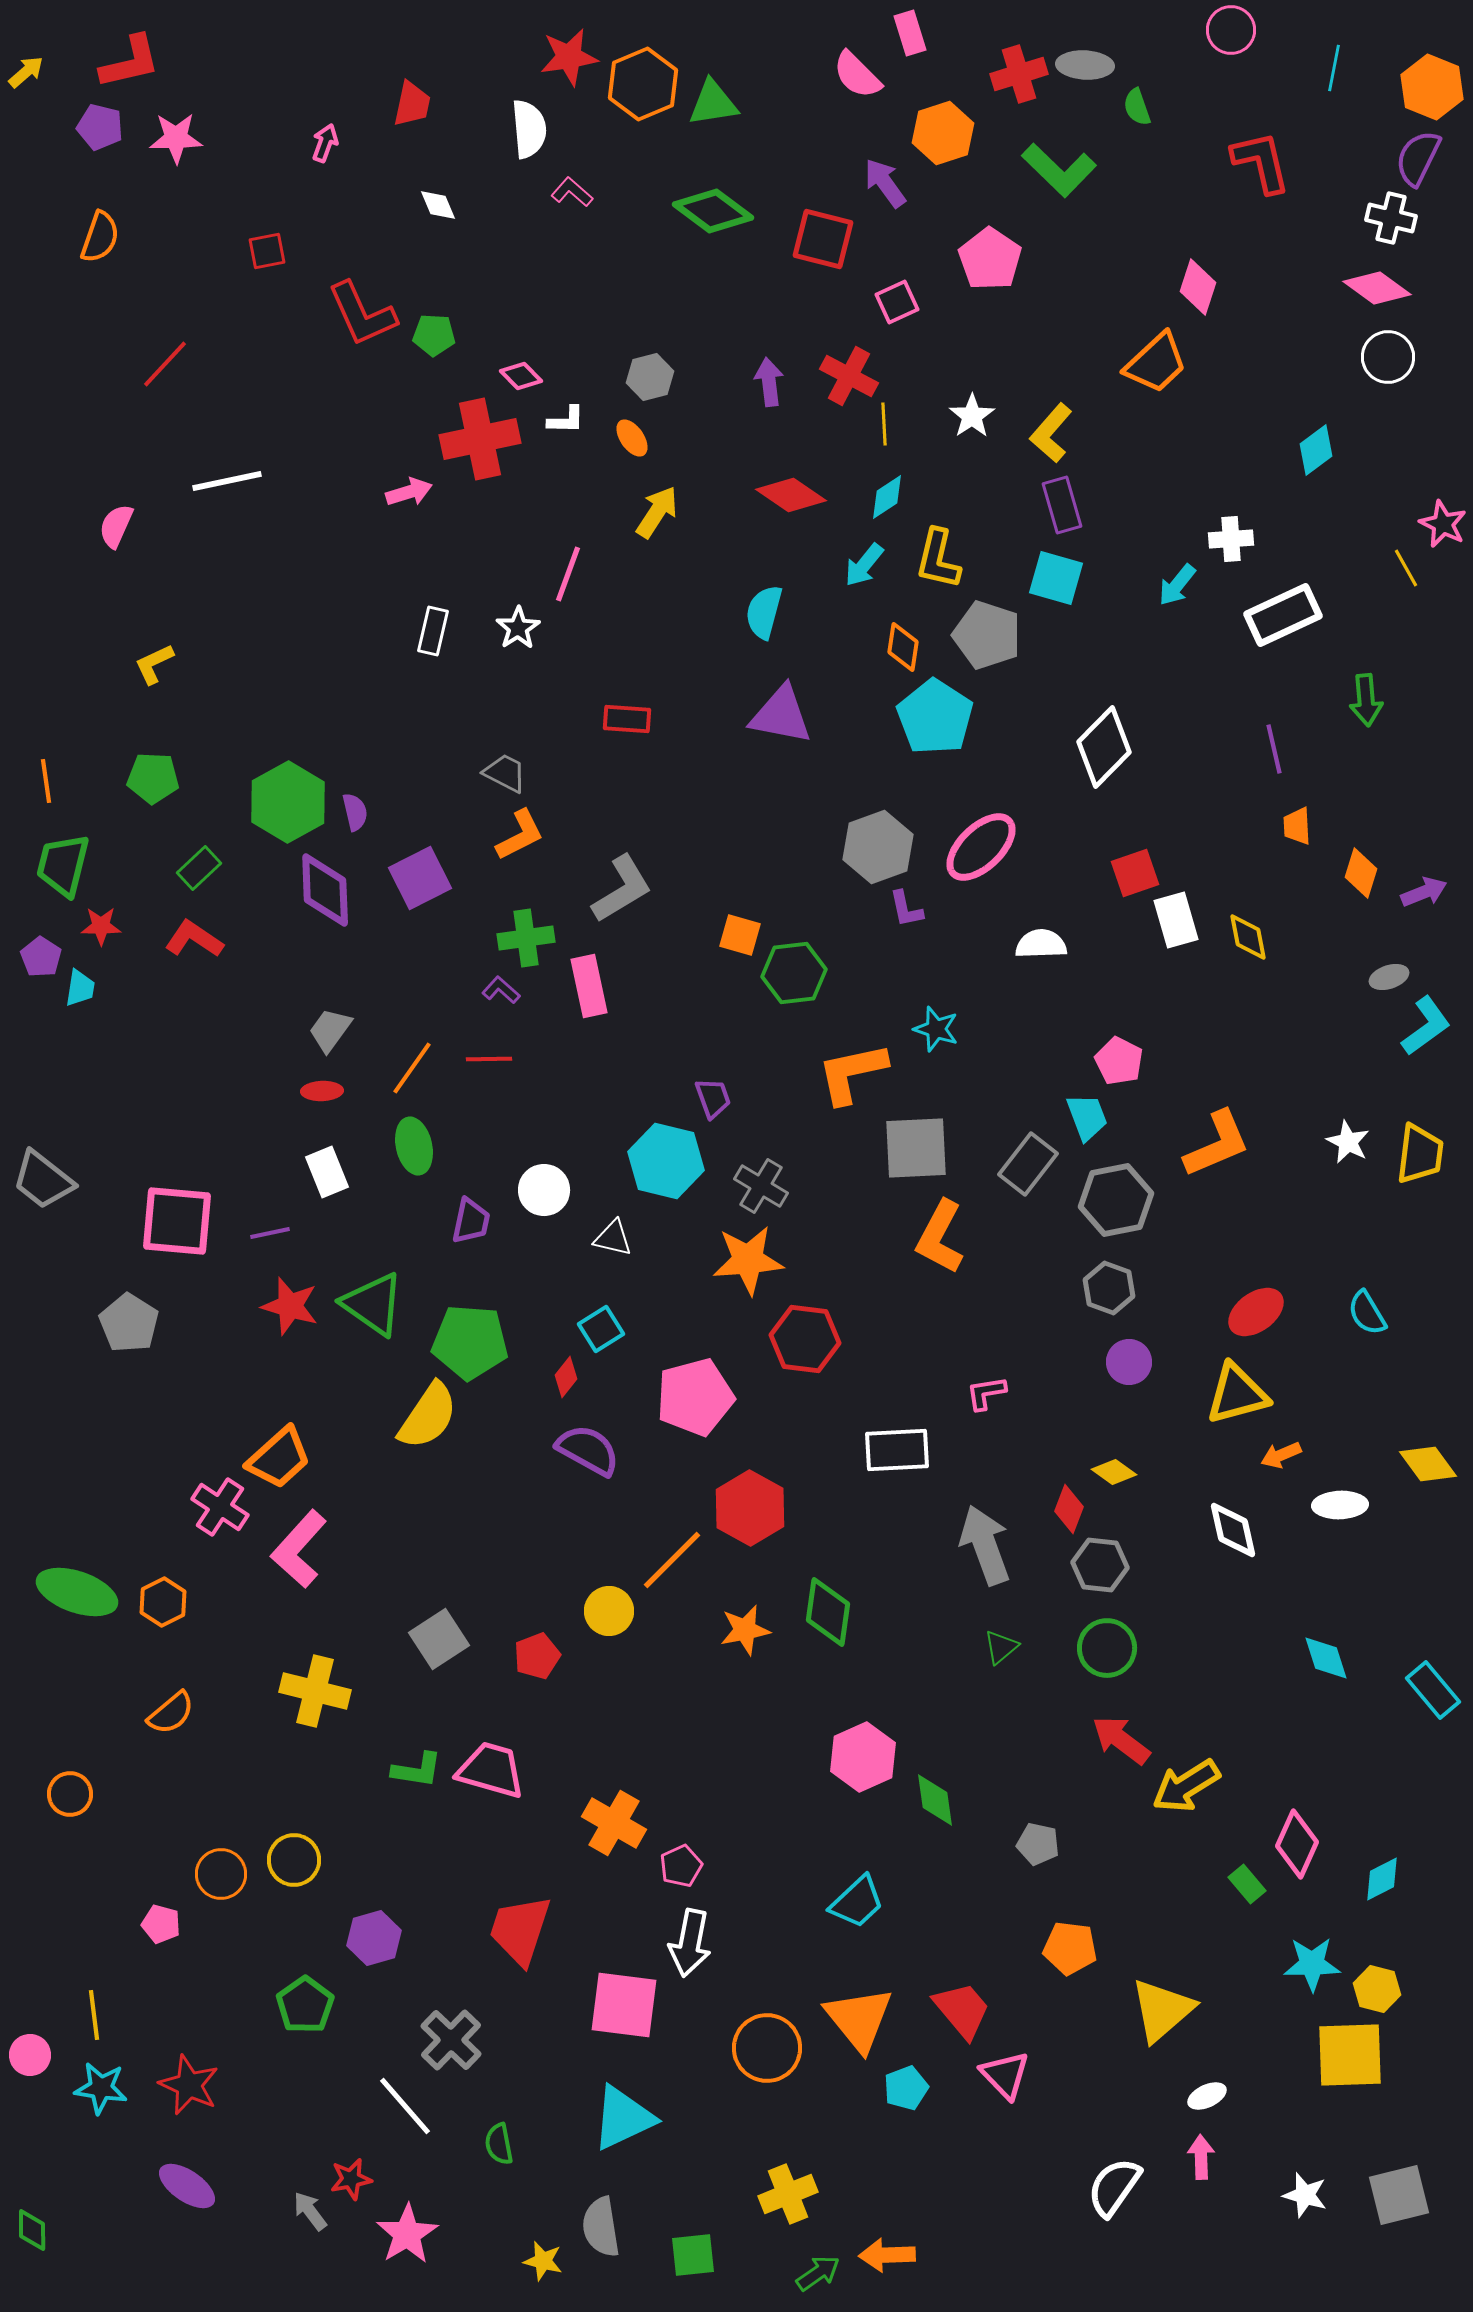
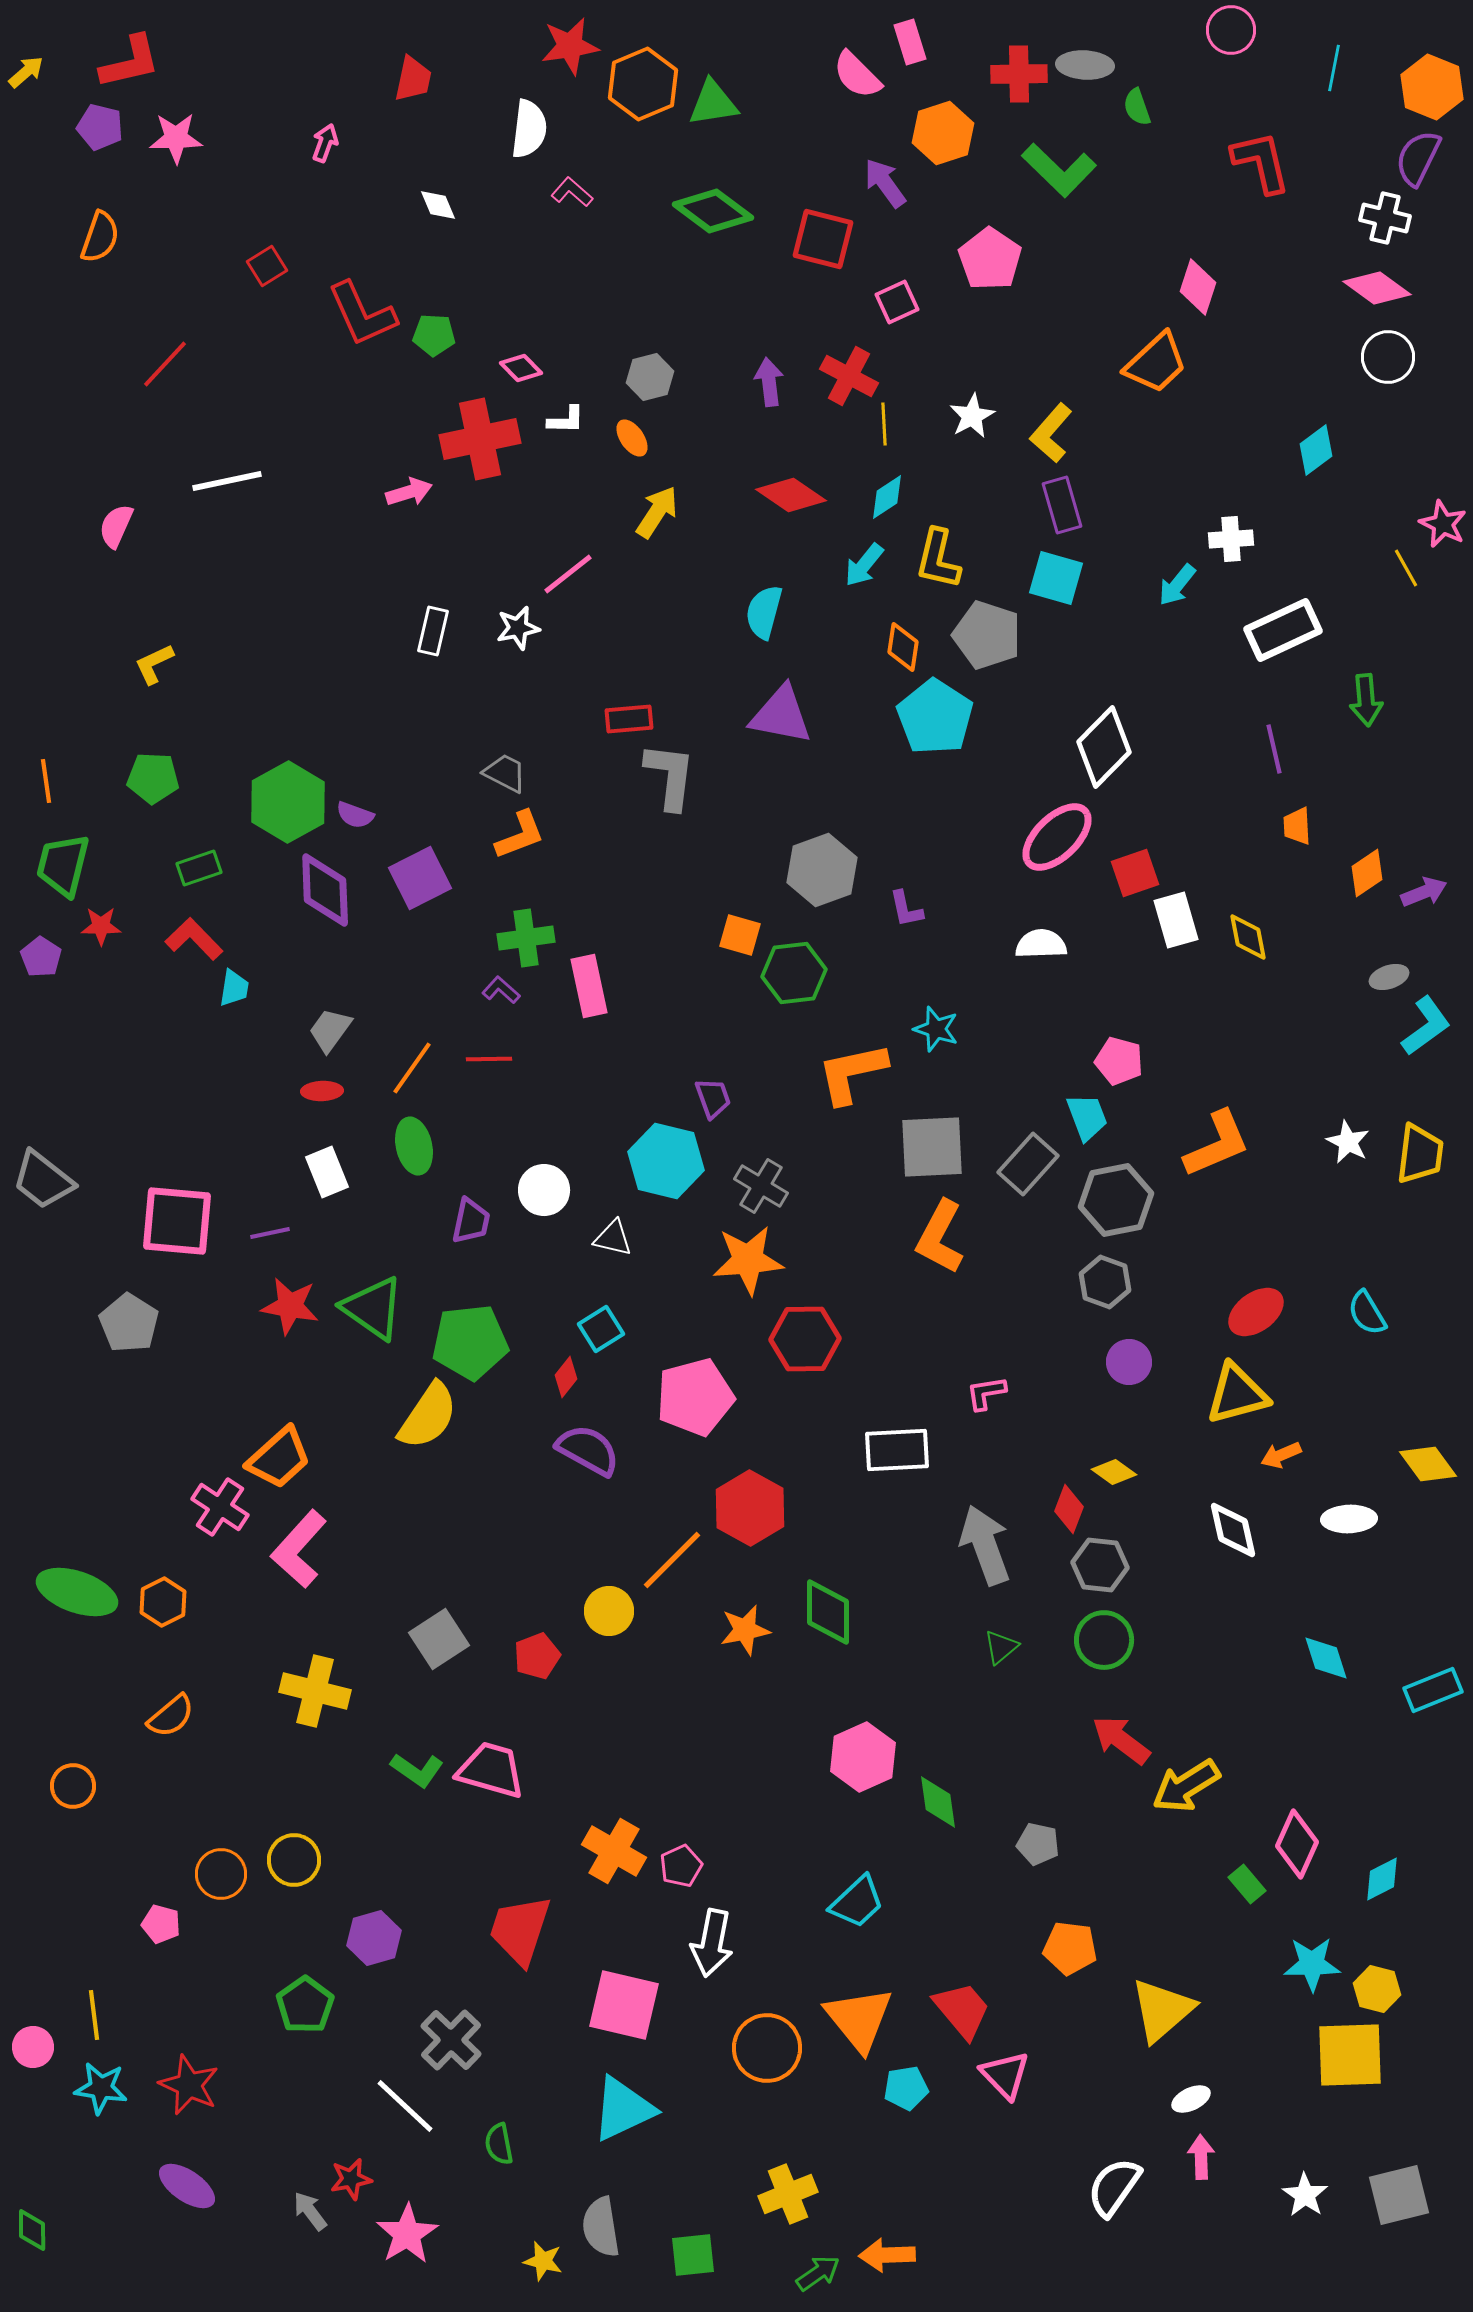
pink rectangle at (910, 33): moved 9 px down
red star at (569, 57): moved 1 px right, 11 px up
red cross at (1019, 74): rotated 16 degrees clockwise
red trapezoid at (412, 104): moved 1 px right, 25 px up
white semicircle at (529, 129): rotated 12 degrees clockwise
white cross at (1391, 218): moved 6 px left
red square at (267, 251): moved 15 px down; rotated 21 degrees counterclockwise
pink diamond at (521, 376): moved 8 px up
white star at (972, 416): rotated 6 degrees clockwise
pink line at (568, 574): rotated 32 degrees clockwise
white rectangle at (1283, 615): moved 15 px down
white star at (518, 628): rotated 21 degrees clockwise
red rectangle at (627, 719): moved 2 px right; rotated 9 degrees counterclockwise
purple semicircle at (355, 812): moved 3 px down; rotated 123 degrees clockwise
orange L-shape at (520, 835): rotated 6 degrees clockwise
gray hexagon at (878, 847): moved 56 px left, 23 px down
pink ellipse at (981, 847): moved 76 px right, 10 px up
green rectangle at (199, 868): rotated 24 degrees clockwise
orange diamond at (1361, 873): moved 6 px right; rotated 39 degrees clockwise
gray L-shape at (622, 889): moved 48 px right, 113 px up; rotated 52 degrees counterclockwise
red L-shape at (194, 939): rotated 12 degrees clockwise
cyan trapezoid at (80, 988): moved 154 px right
pink pentagon at (1119, 1061): rotated 12 degrees counterclockwise
gray square at (916, 1148): moved 16 px right, 1 px up
gray rectangle at (1028, 1164): rotated 4 degrees clockwise
gray hexagon at (1109, 1288): moved 4 px left, 6 px up
green triangle at (373, 1304): moved 4 px down
red star at (290, 1306): rotated 6 degrees counterclockwise
red hexagon at (805, 1339): rotated 8 degrees counterclockwise
green pentagon at (470, 1342): rotated 10 degrees counterclockwise
white ellipse at (1340, 1505): moved 9 px right, 14 px down
green diamond at (828, 1612): rotated 8 degrees counterclockwise
green circle at (1107, 1648): moved 3 px left, 8 px up
cyan rectangle at (1433, 1690): rotated 72 degrees counterclockwise
orange semicircle at (171, 1713): moved 3 px down
green L-shape at (417, 1770): rotated 26 degrees clockwise
orange circle at (70, 1794): moved 3 px right, 8 px up
green diamond at (935, 1800): moved 3 px right, 2 px down
orange cross at (614, 1823): moved 28 px down
white arrow at (690, 1943): moved 22 px right
pink square at (624, 2005): rotated 6 degrees clockwise
pink circle at (30, 2055): moved 3 px right, 8 px up
cyan pentagon at (906, 2088): rotated 12 degrees clockwise
white ellipse at (1207, 2096): moved 16 px left, 3 px down
white line at (405, 2106): rotated 6 degrees counterclockwise
cyan triangle at (623, 2118): moved 9 px up
white star at (1305, 2195): rotated 18 degrees clockwise
